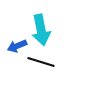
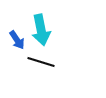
blue arrow: moved 6 px up; rotated 102 degrees counterclockwise
